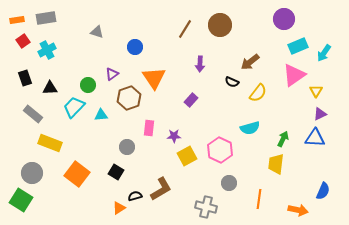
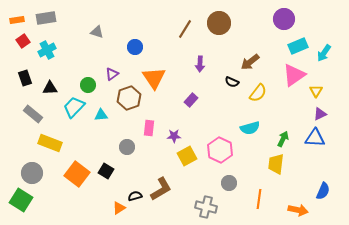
brown circle at (220, 25): moved 1 px left, 2 px up
black square at (116, 172): moved 10 px left, 1 px up
